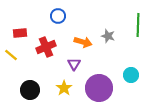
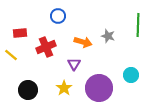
black circle: moved 2 px left
